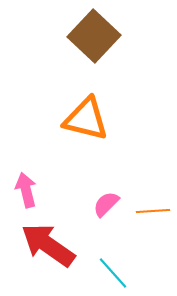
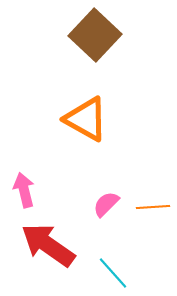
brown square: moved 1 px right, 1 px up
orange triangle: rotated 15 degrees clockwise
pink arrow: moved 2 px left
orange line: moved 4 px up
